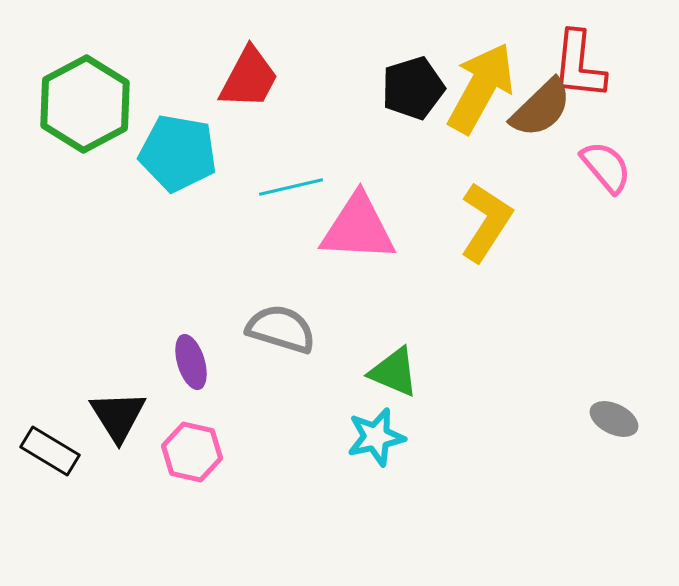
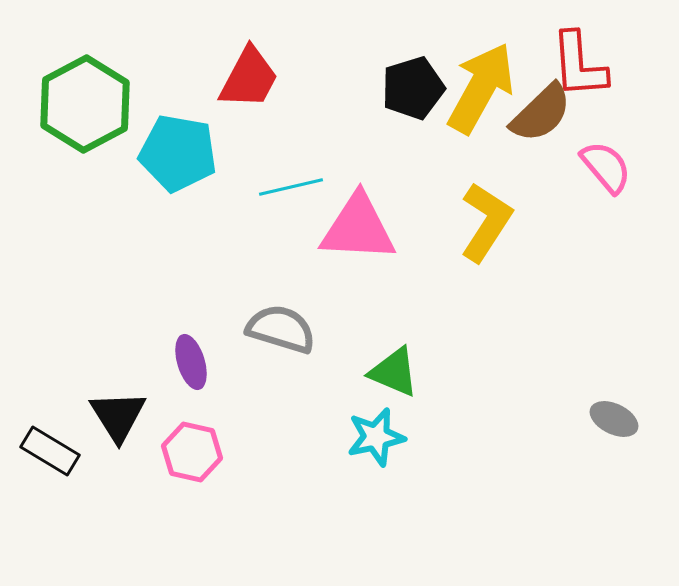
red L-shape: rotated 10 degrees counterclockwise
brown semicircle: moved 5 px down
